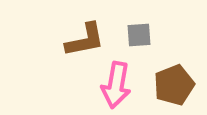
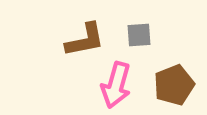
pink arrow: rotated 6 degrees clockwise
